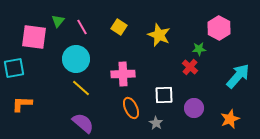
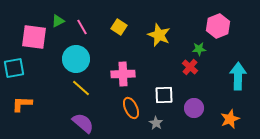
green triangle: rotated 24 degrees clockwise
pink hexagon: moved 1 px left, 2 px up; rotated 10 degrees clockwise
cyan arrow: rotated 40 degrees counterclockwise
